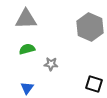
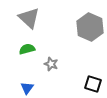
gray triangle: moved 3 px right, 1 px up; rotated 45 degrees clockwise
gray star: rotated 16 degrees clockwise
black square: moved 1 px left
